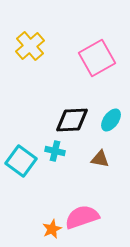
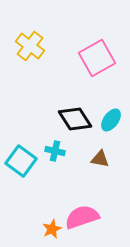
yellow cross: rotated 12 degrees counterclockwise
black diamond: moved 3 px right, 1 px up; rotated 60 degrees clockwise
